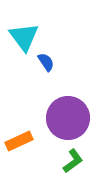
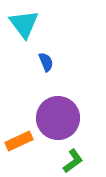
cyan triangle: moved 13 px up
blue semicircle: rotated 12 degrees clockwise
purple circle: moved 10 px left
